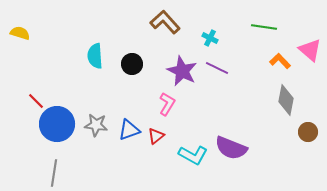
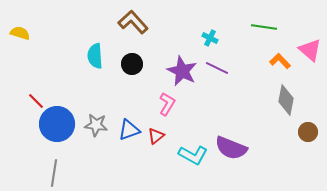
brown L-shape: moved 32 px left
